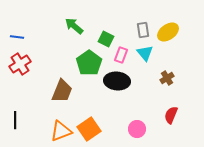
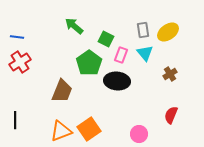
red cross: moved 2 px up
brown cross: moved 3 px right, 4 px up
pink circle: moved 2 px right, 5 px down
